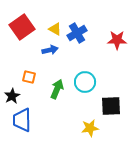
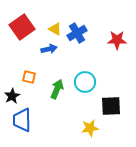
blue arrow: moved 1 px left, 1 px up
